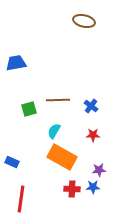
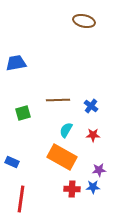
green square: moved 6 px left, 4 px down
cyan semicircle: moved 12 px right, 1 px up
